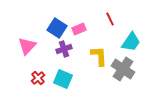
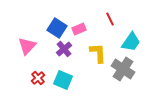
purple cross: rotated 21 degrees counterclockwise
yellow L-shape: moved 1 px left, 3 px up
cyan square: moved 1 px down
